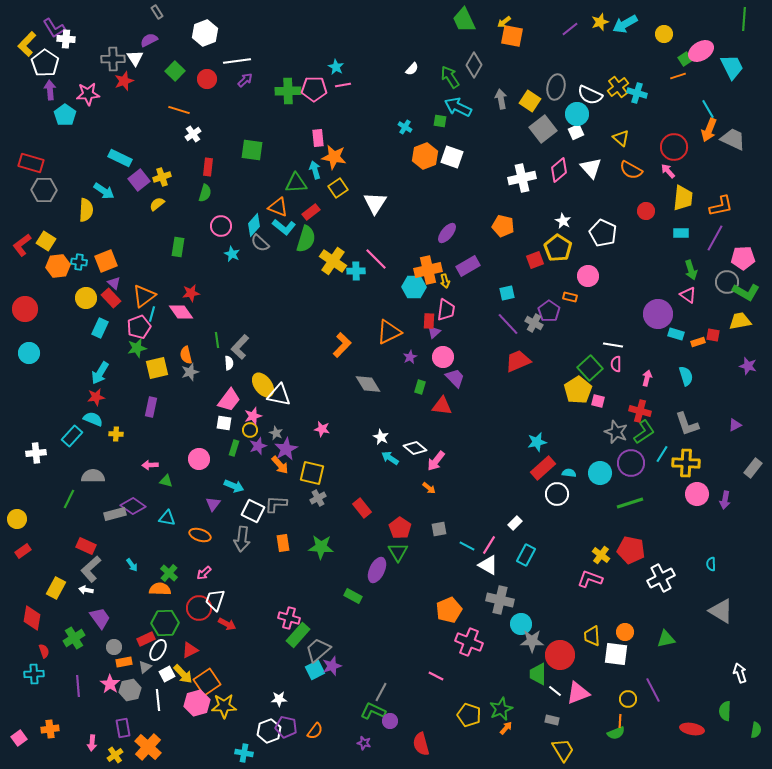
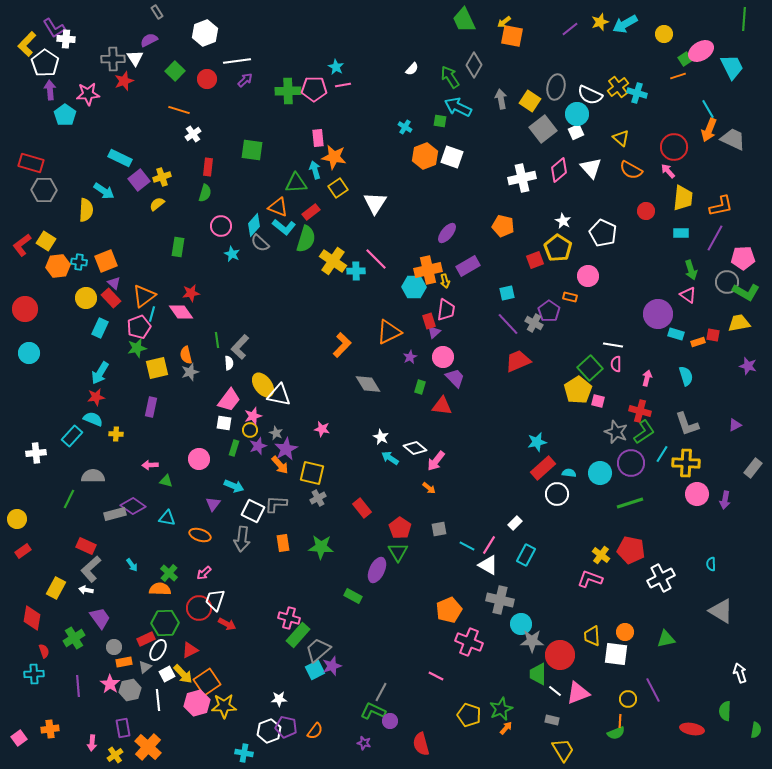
red rectangle at (429, 321): rotated 21 degrees counterclockwise
yellow trapezoid at (740, 321): moved 1 px left, 2 px down
